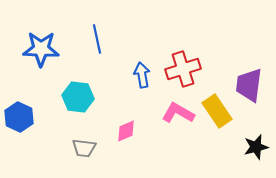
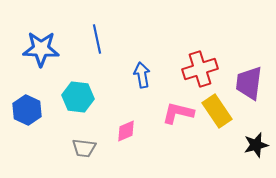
red cross: moved 17 px right
purple trapezoid: moved 2 px up
pink L-shape: rotated 16 degrees counterclockwise
blue hexagon: moved 8 px right, 7 px up
black star: moved 2 px up
